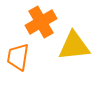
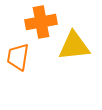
orange cross: rotated 20 degrees clockwise
